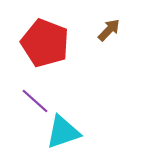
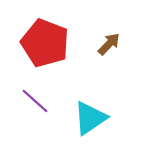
brown arrow: moved 14 px down
cyan triangle: moved 27 px right, 14 px up; rotated 15 degrees counterclockwise
